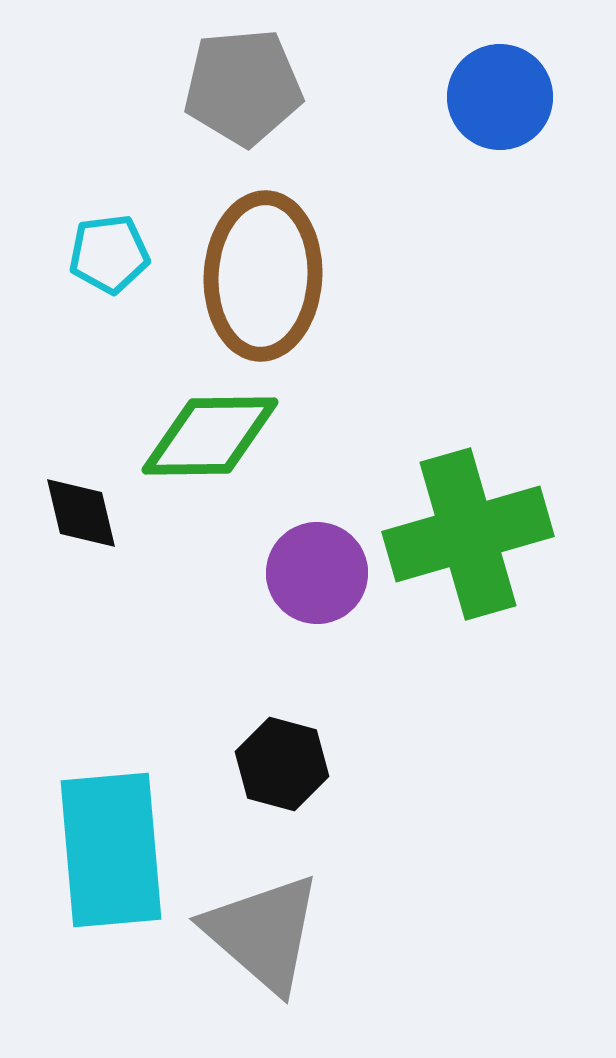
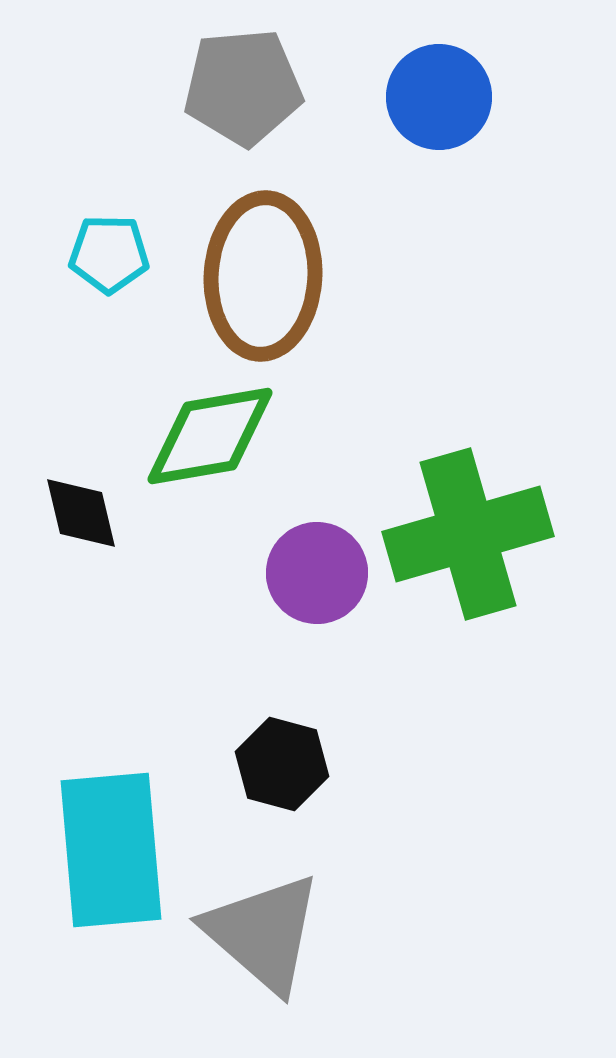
blue circle: moved 61 px left
cyan pentagon: rotated 8 degrees clockwise
green diamond: rotated 9 degrees counterclockwise
